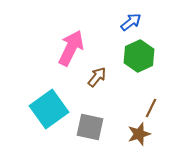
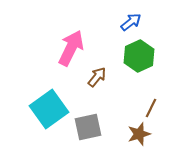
gray square: moved 2 px left; rotated 24 degrees counterclockwise
